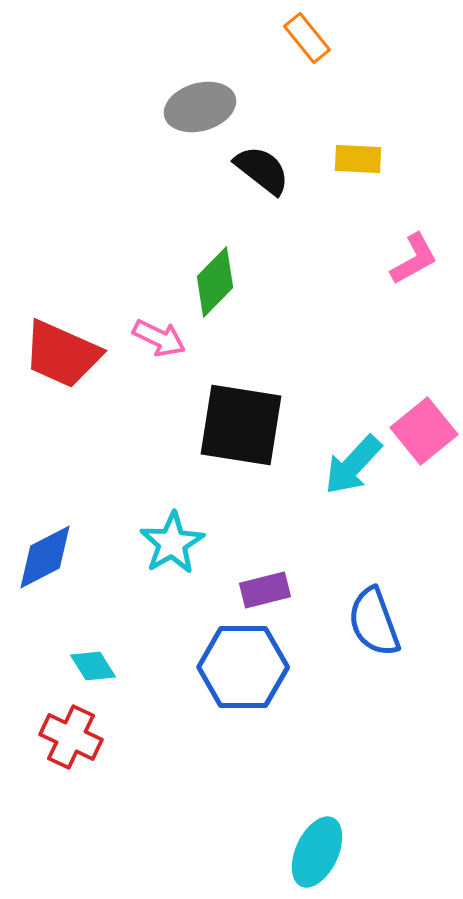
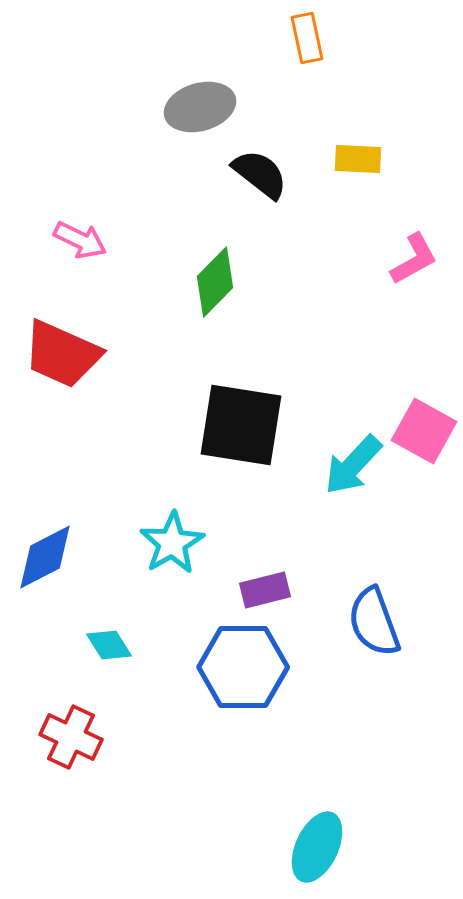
orange rectangle: rotated 27 degrees clockwise
black semicircle: moved 2 px left, 4 px down
pink arrow: moved 79 px left, 98 px up
pink square: rotated 22 degrees counterclockwise
cyan diamond: moved 16 px right, 21 px up
cyan ellipse: moved 5 px up
